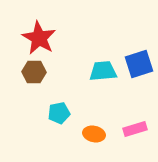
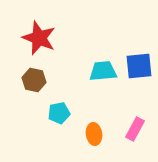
red star: rotated 8 degrees counterclockwise
blue square: moved 2 px down; rotated 12 degrees clockwise
brown hexagon: moved 8 px down; rotated 10 degrees clockwise
pink rectangle: rotated 45 degrees counterclockwise
orange ellipse: rotated 70 degrees clockwise
